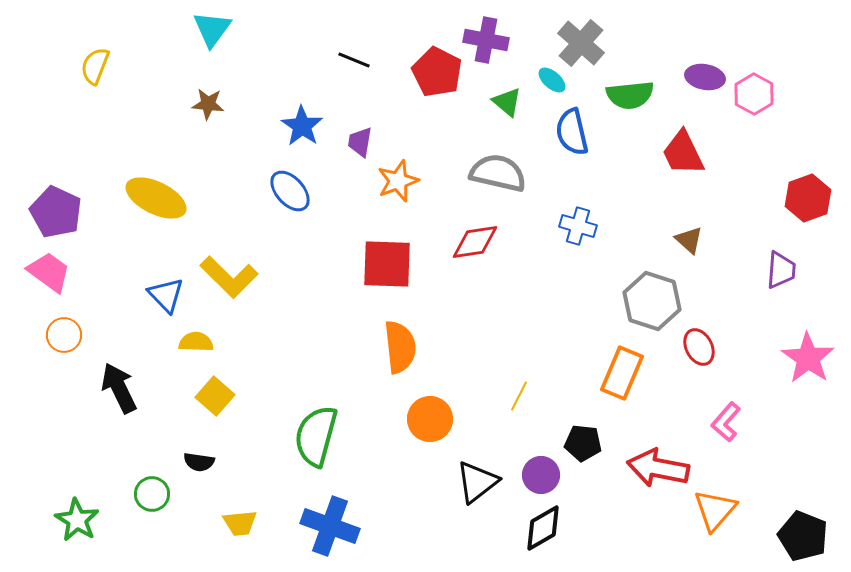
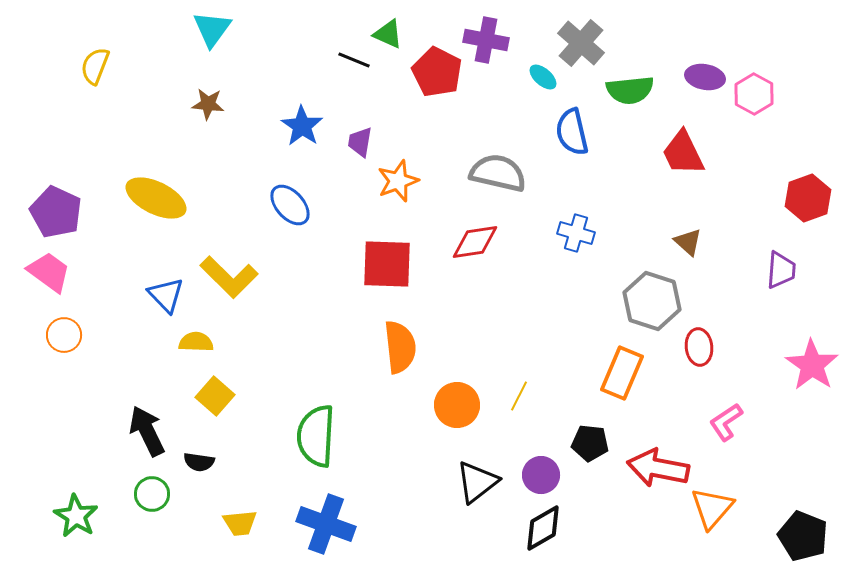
cyan ellipse at (552, 80): moved 9 px left, 3 px up
green semicircle at (630, 95): moved 5 px up
green triangle at (507, 102): moved 119 px left, 68 px up; rotated 16 degrees counterclockwise
blue ellipse at (290, 191): moved 14 px down
blue cross at (578, 226): moved 2 px left, 7 px down
brown triangle at (689, 240): moved 1 px left, 2 px down
red ellipse at (699, 347): rotated 21 degrees clockwise
pink star at (808, 358): moved 4 px right, 7 px down
black arrow at (119, 388): moved 28 px right, 43 px down
orange circle at (430, 419): moved 27 px right, 14 px up
pink L-shape at (726, 422): rotated 15 degrees clockwise
green semicircle at (316, 436): rotated 12 degrees counterclockwise
black pentagon at (583, 443): moved 7 px right
orange triangle at (715, 510): moved 3 px left, 2 px up
green star at (77, 520): moved 1 px left, 4 px up
blue cross at (330, 526): moved 4 px left, 2 px up
